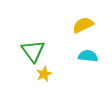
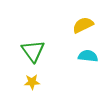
yellow star: moved 12 px left, 8 px down; rotated 21 degrees clockwise
